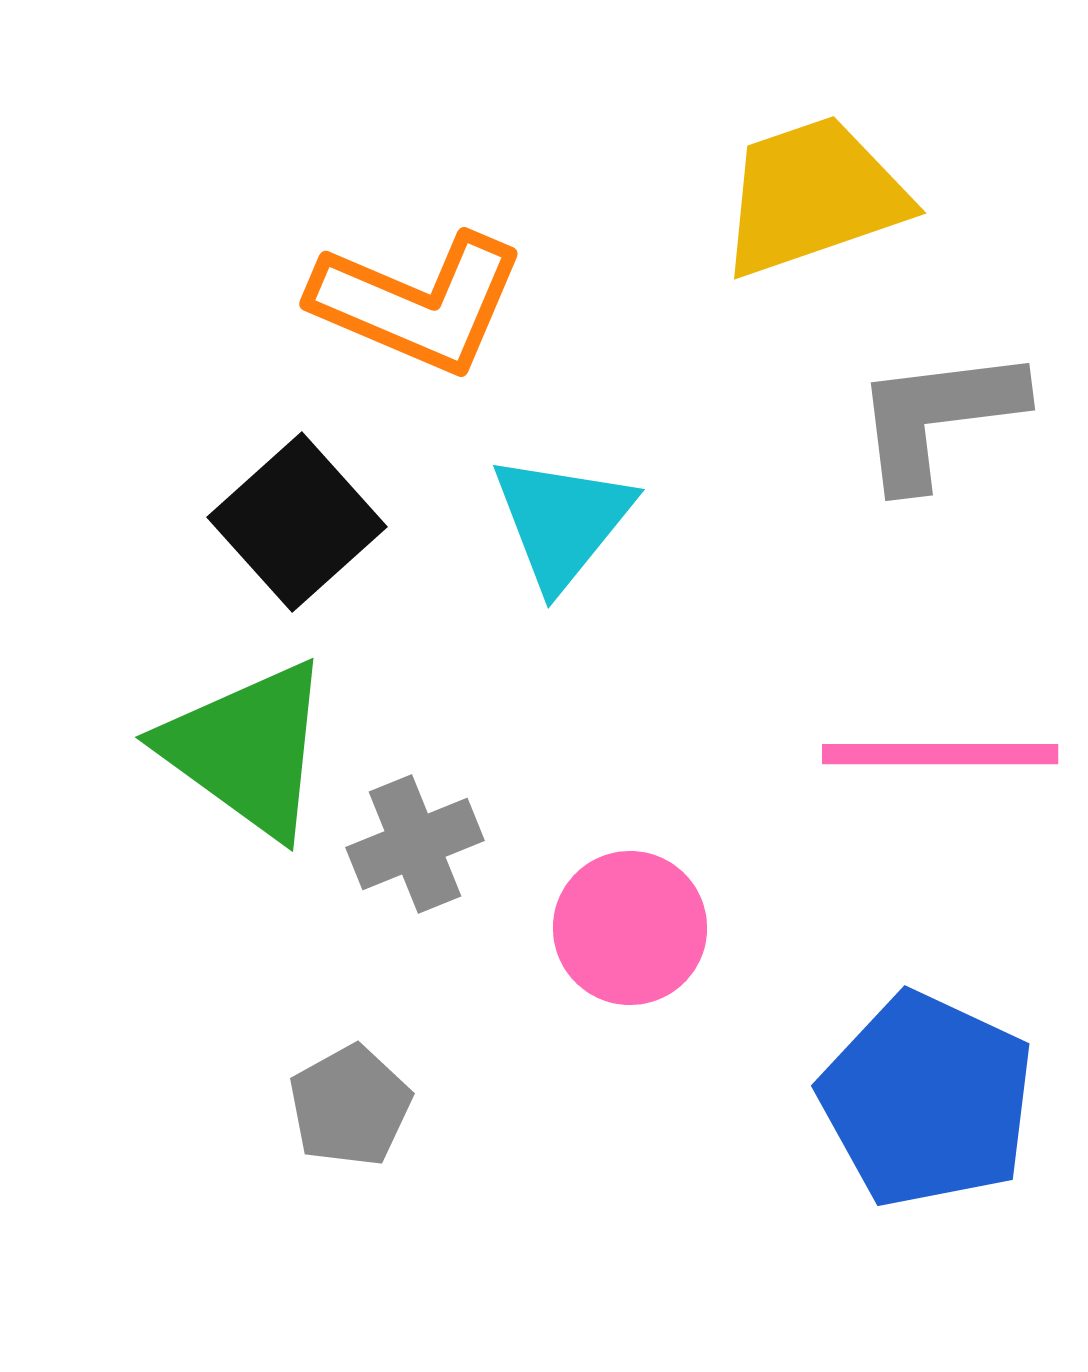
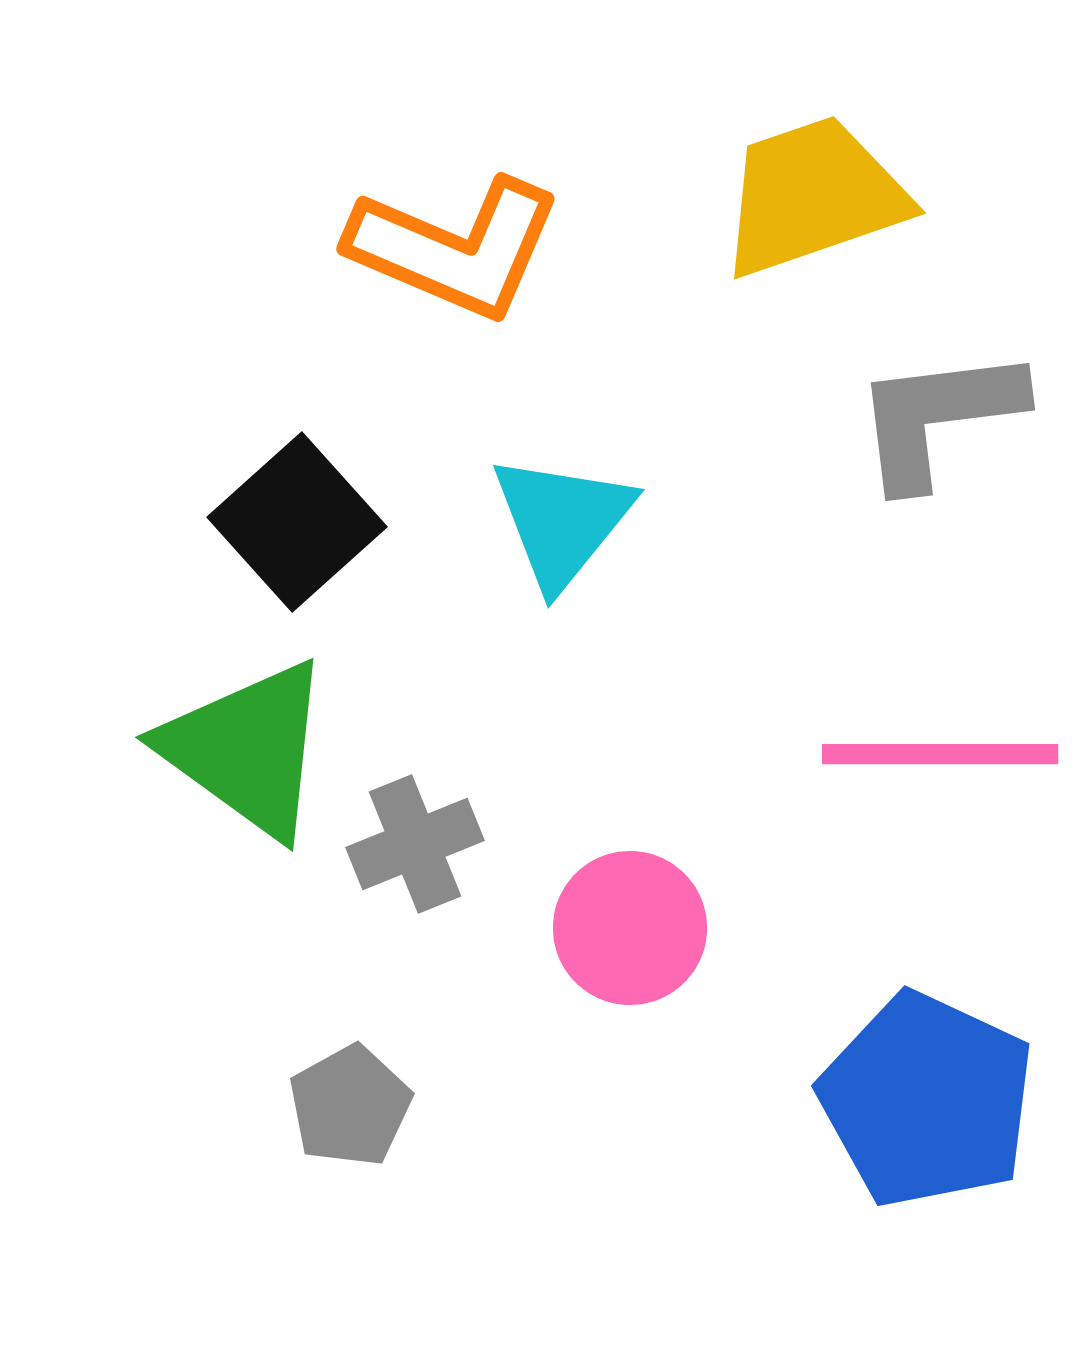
orange L-shape: moved 37 px right, 55 px up
